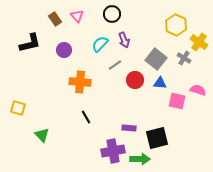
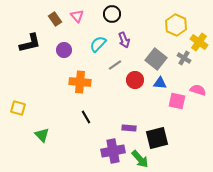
cyan semicircle: moved 2 px left
green arrow: rotated 48 degrees clockwise
